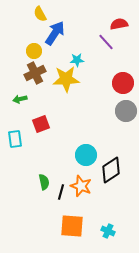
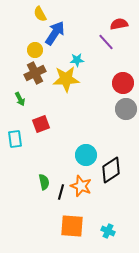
yellow circle: moved 1 px right, 1 px up
green arrow: rotated 104 degrees counterclockwise
gray circle: moved 2 px up
